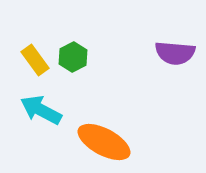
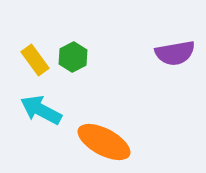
purple semicircle: rotated 15 degrees counterclockwise
